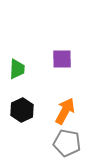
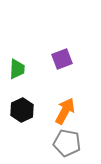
purple square: rotated 20 degrees counterclockwise
